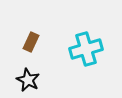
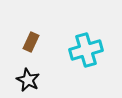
cyan cross: moved 1 px down
